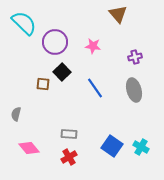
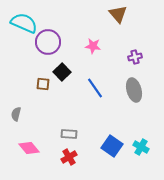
cyan semicircle: rotated 20 degrees counterclockwise
purple circle: moved 7 px left
